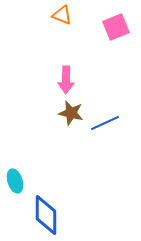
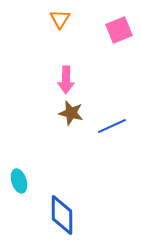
orange triangle: moved 2 px left, 4 px down; rotated 40 degrees clockwise
pink square: moved 3 px right, 3 px down
blue line: moved 7 px right, 3 px down
cyan ellipse: moved 4 px right
blue diamond: moved 16 px right
